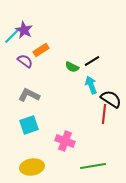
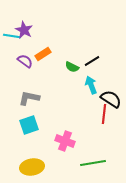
cyan line: rotated 54 degrees clockwise
orange rectangle: moved 2 px right, 4 px down
gray L-shape: moved 3 px down; rotated 15 degrees counterclockwise
green line: moved 3 px up
